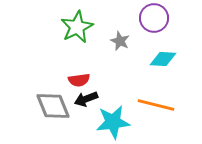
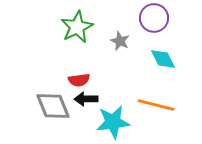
cyan diamond: rotated 60 degrees clockwise
black arrow: rotated 20 degrees clockwise
